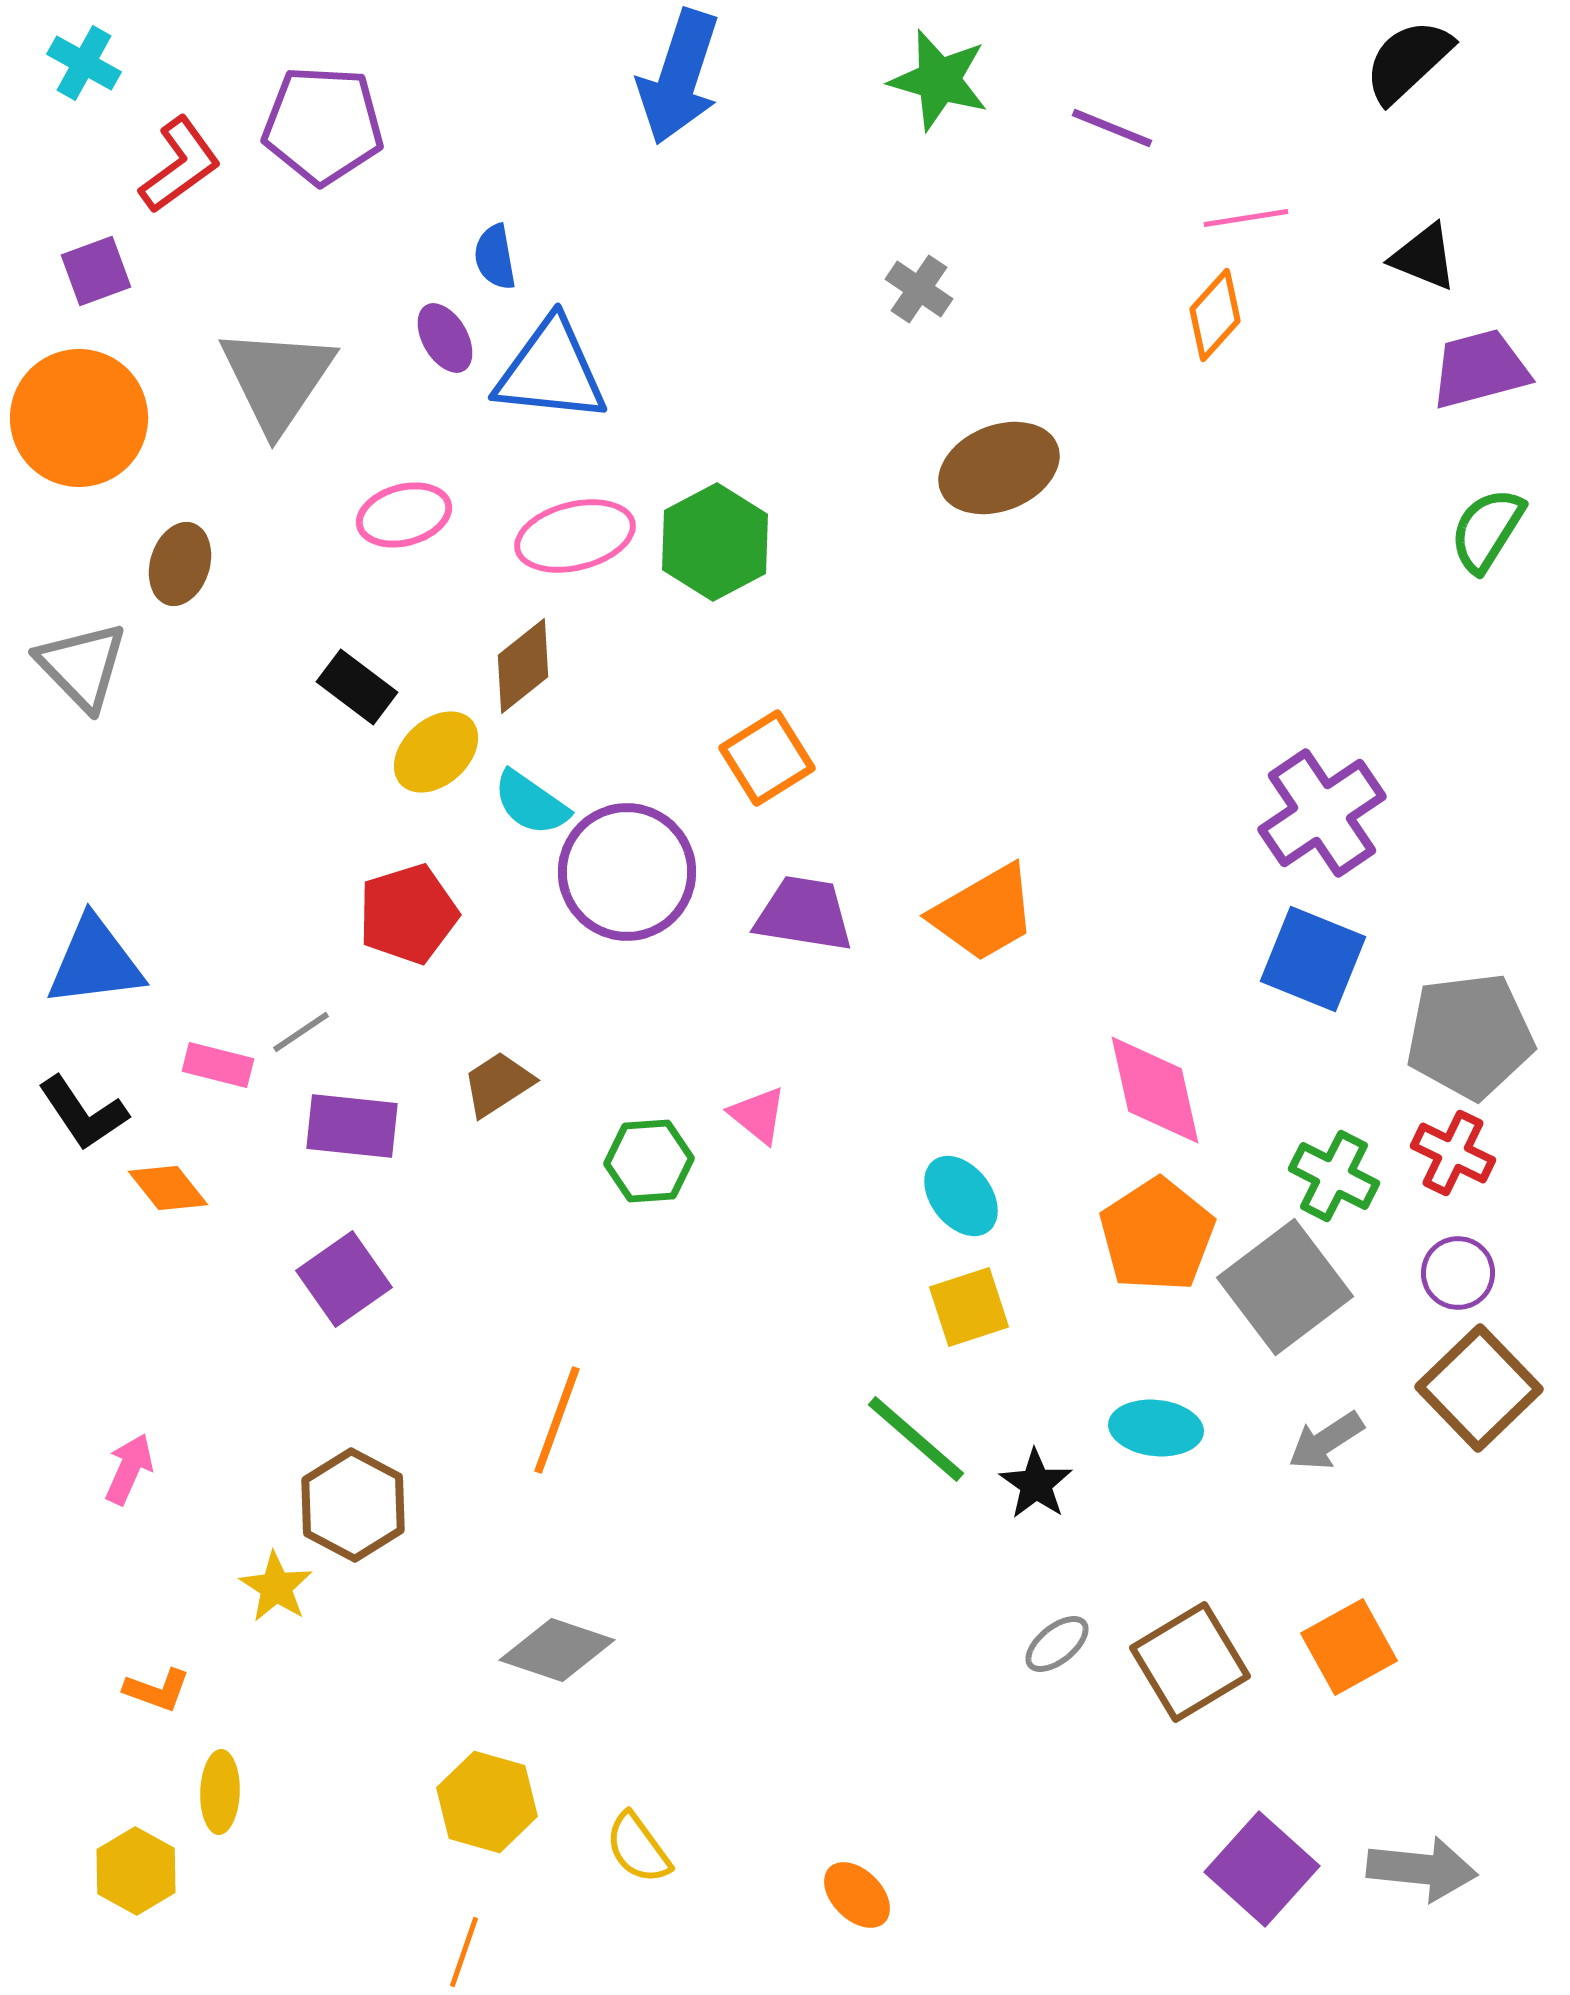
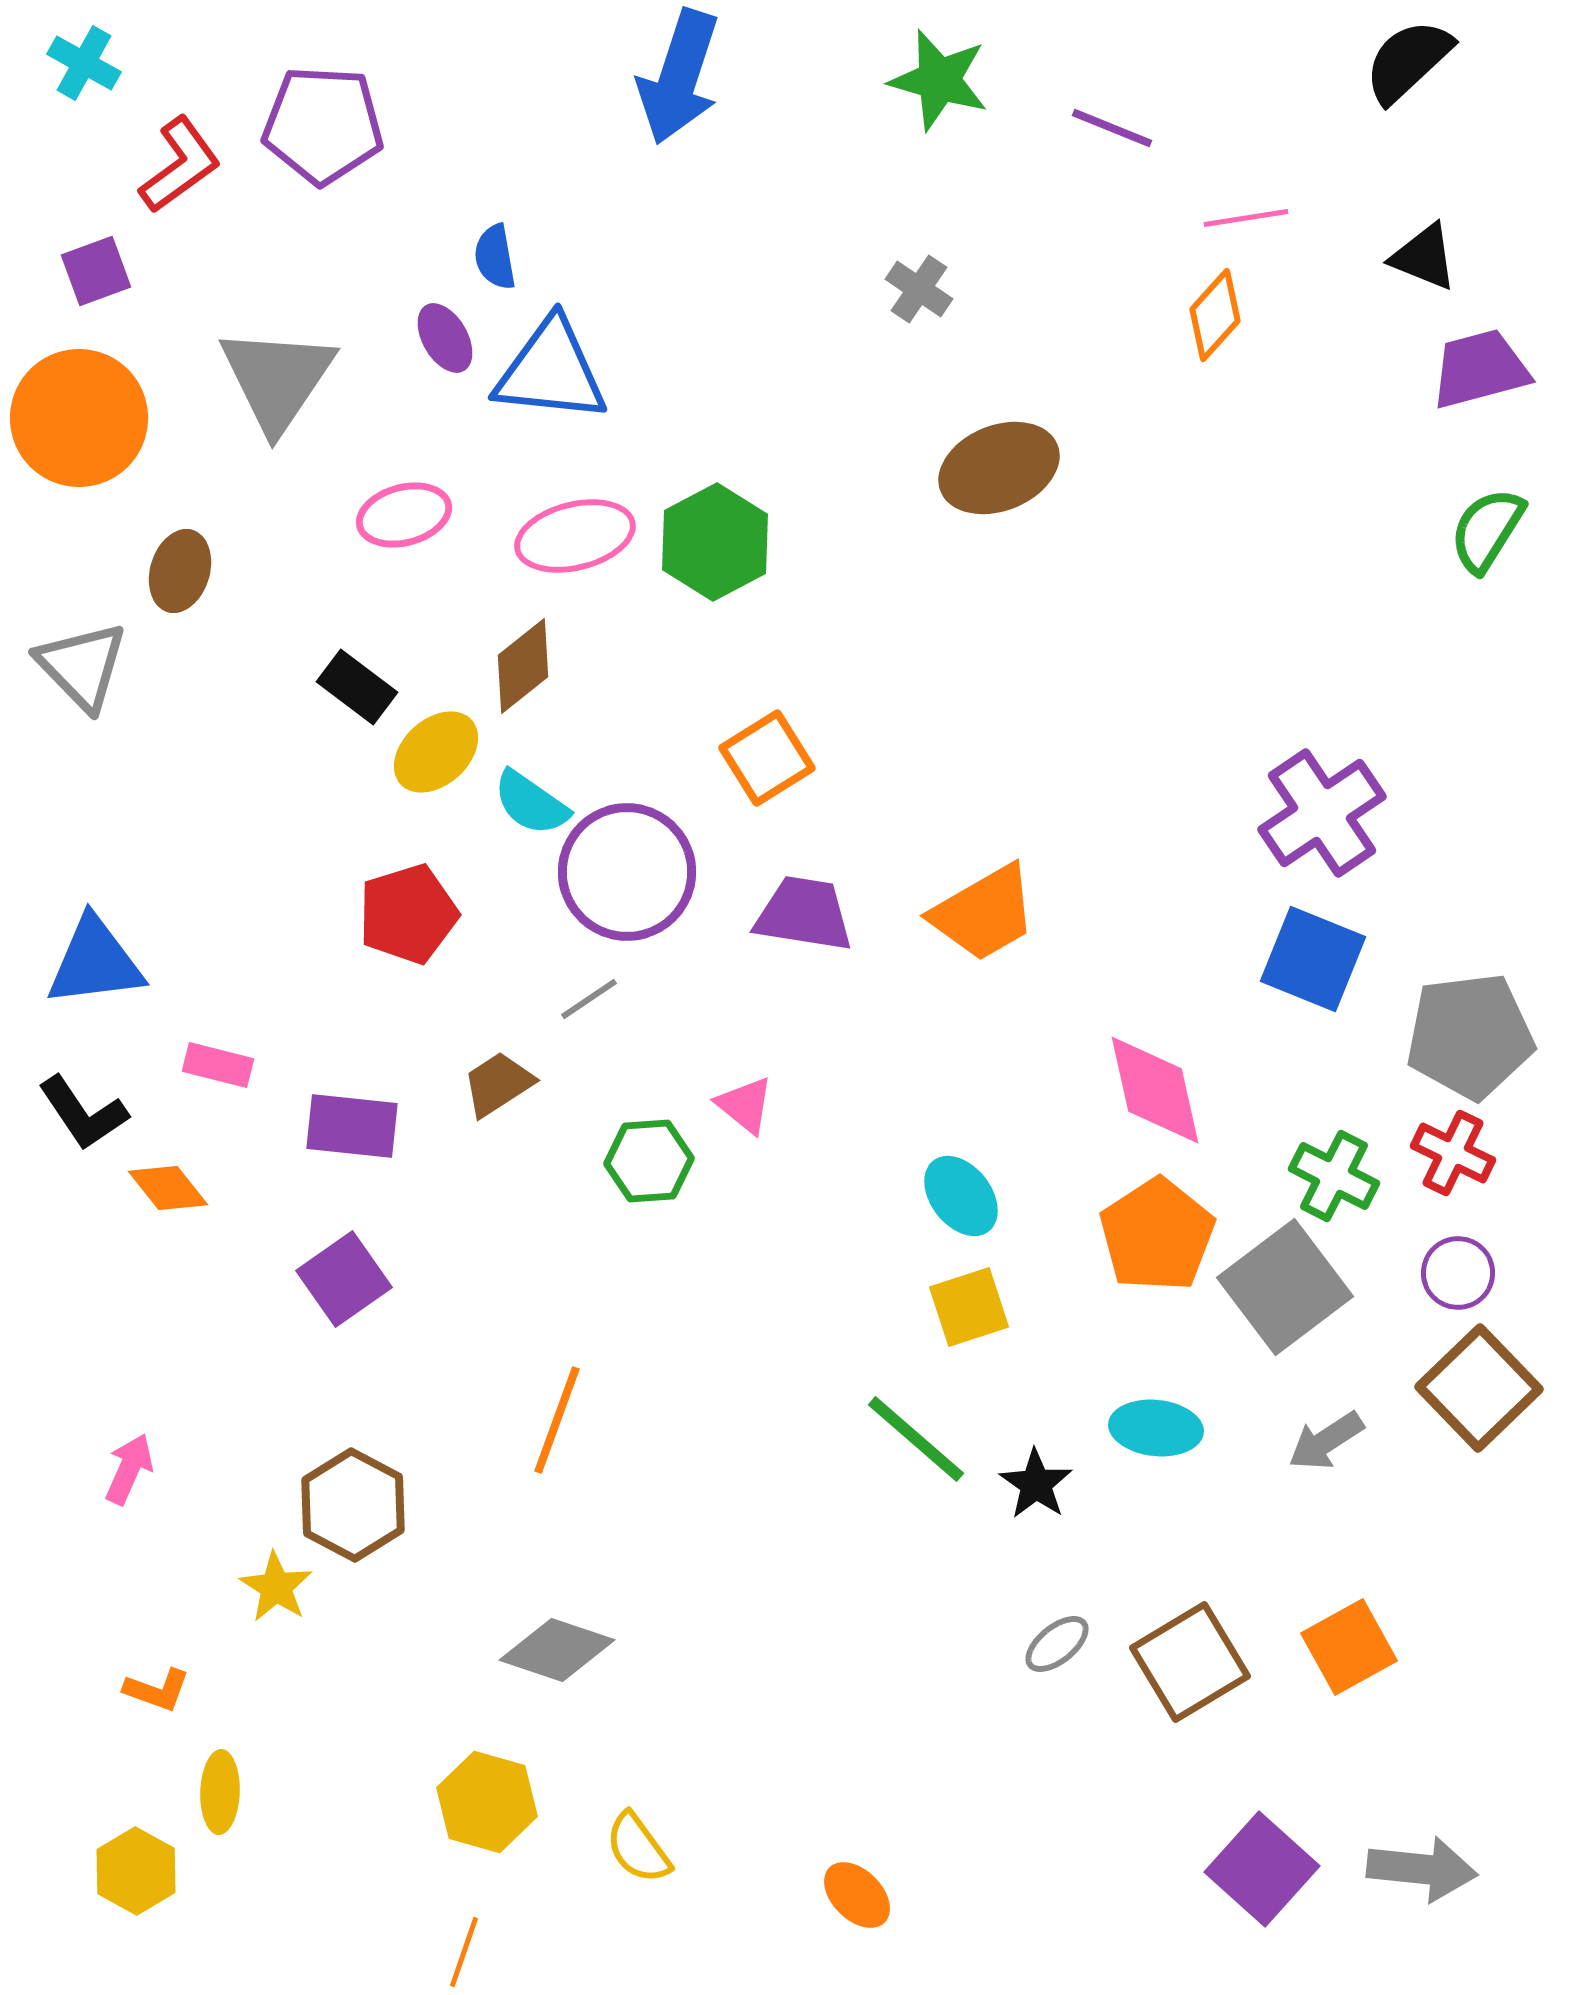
brown ellipse at (180, 564): moved 7 px down
gray line at (301, 1032): moved 288 px right, 33 px up
pink triangle at (758, 1115): moved 13 px left, 10 px up
